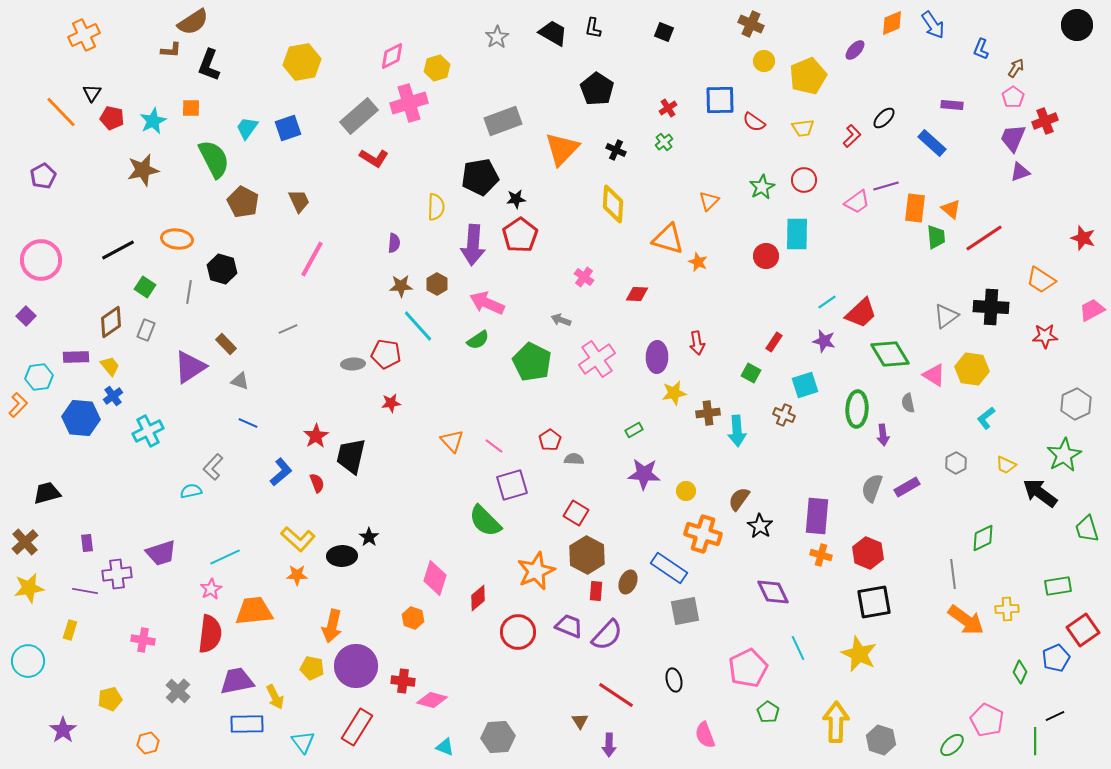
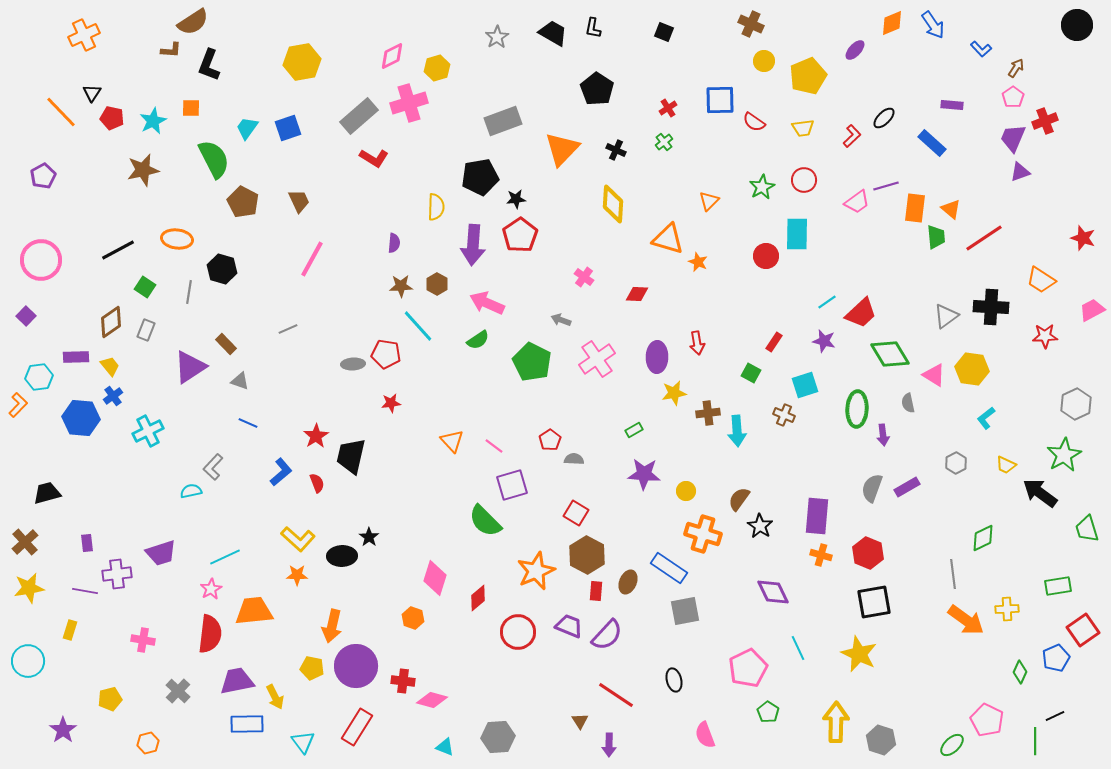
blue L-shape at (981, 49): rotated 65 degrees counterclockwise
